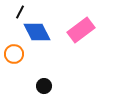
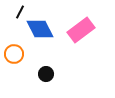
blue diamond: moved 3 px right, 3 px up
black circle: moved 2 px right, 12 px up
